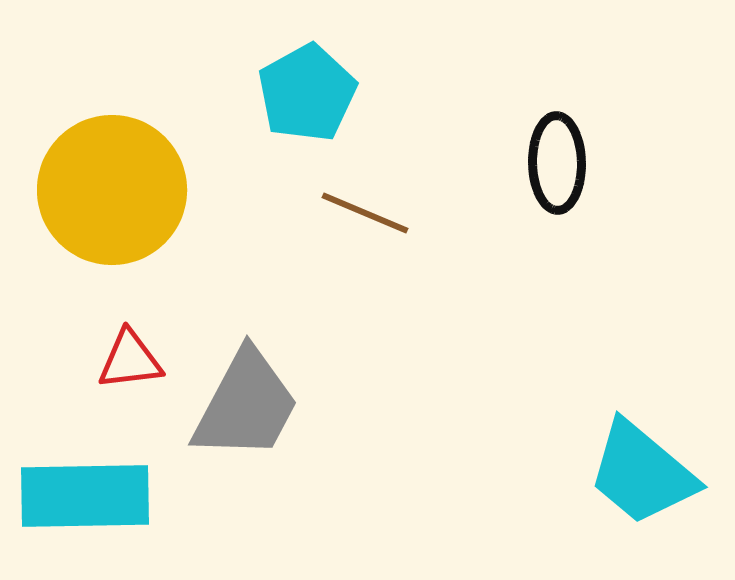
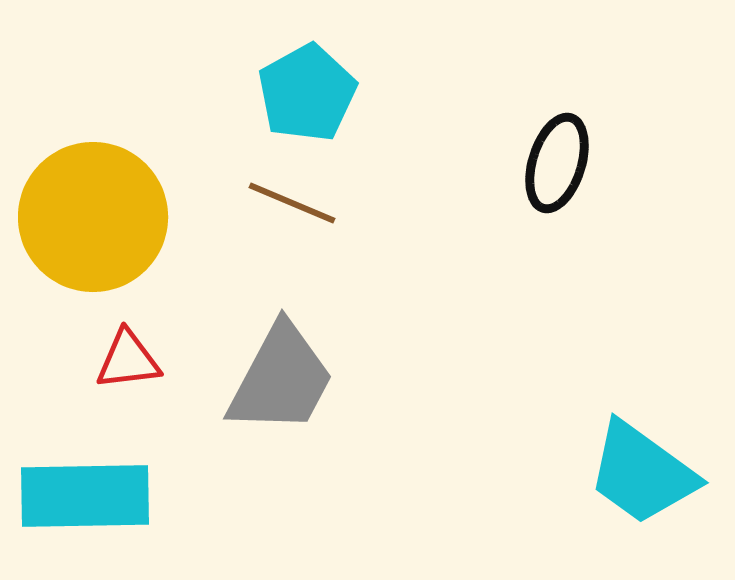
black ellipse: rotated 18 degrees clockwise
yellow circle: moved 19 px left, 27 px down
brown line: moved 73 px left, 10 px up
red triangle: moved 2 px left
gray trapezoid: moved 35 px right, 26 px up
cyan trapezoid: rotated 4 degrees counterclockwise
